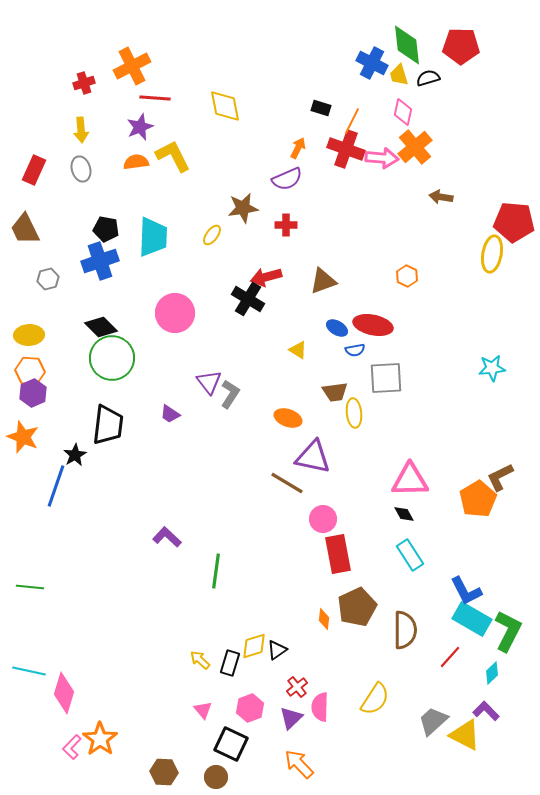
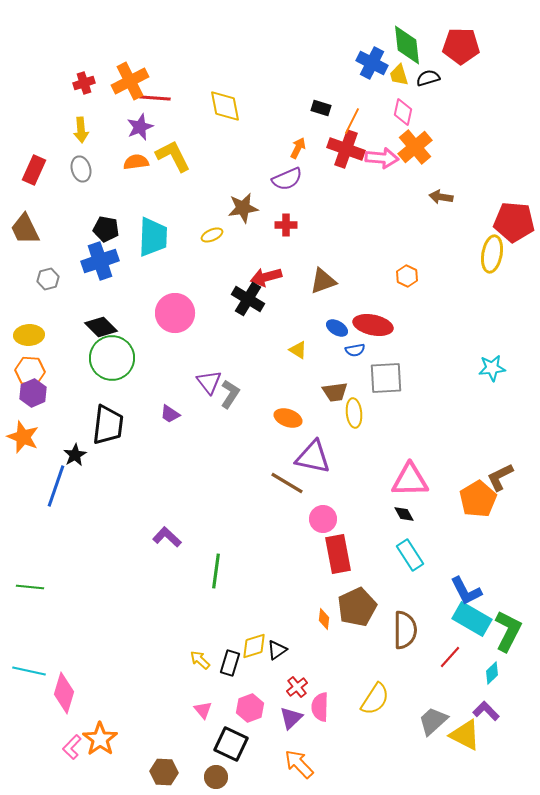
orange cross at (132, 66): moved 2 px left, 15 px down
yellow ellipse at (212, 235): rotated 30 degrees clockwise
